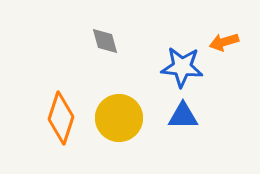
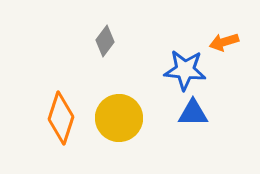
gray diamond: rotated 52 degrees clockwise
blue star: moved 3 px right, 3 px down
blue triangle: moved 10 px right, 3 px up
